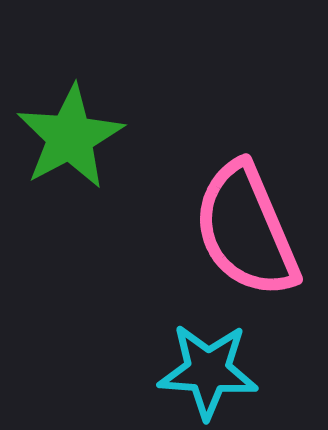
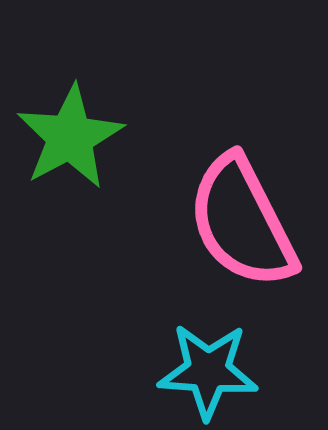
pink semicircle: moved 4 px left, 8 px up; rotated 4 degrees counterclockwise
